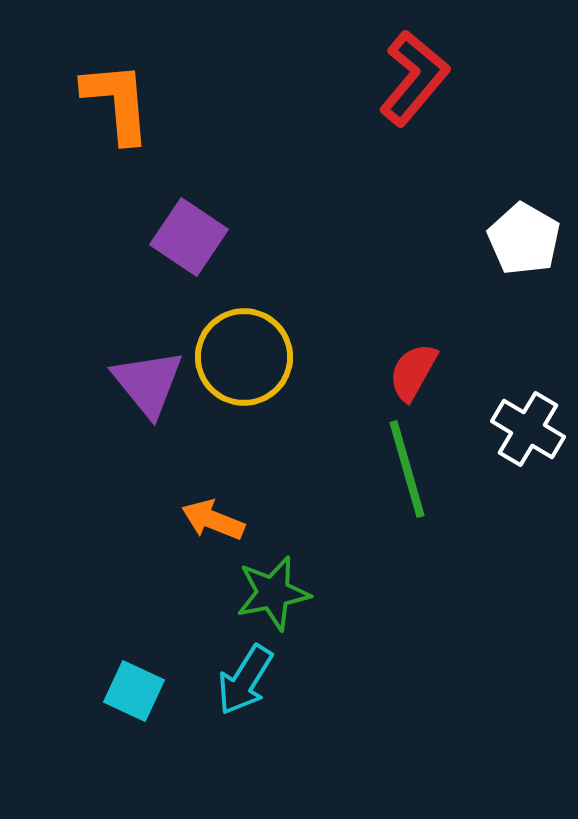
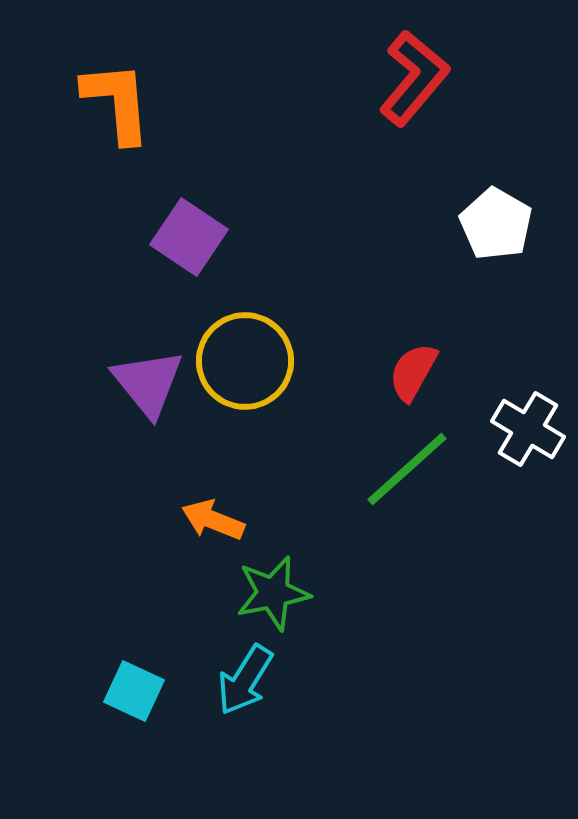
white pentagon: moved 28 px left, 15 px up
yellow circle: moved 1 px right, 4 px down
green line: rotated 64 degrees clockwise
